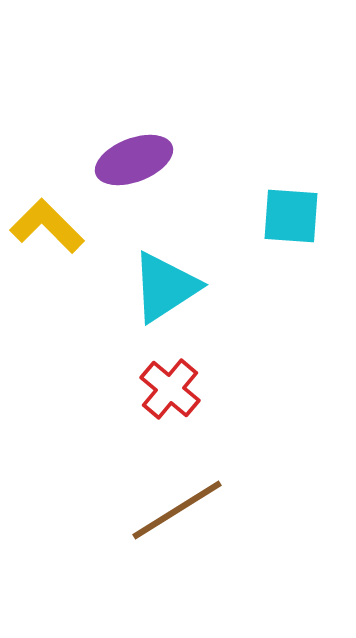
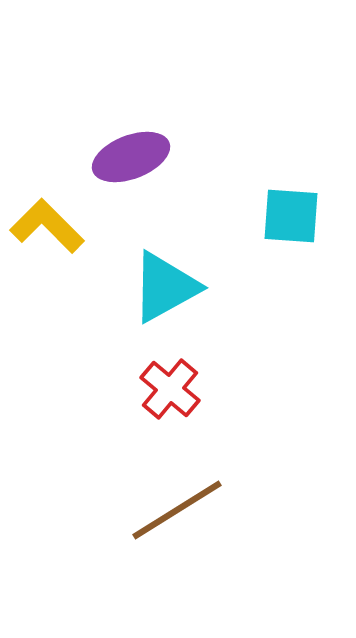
purple ellipse: moved 3 px left, 3 px up
cyan triangle: rotated 4 degrees clockwise
